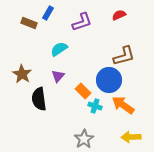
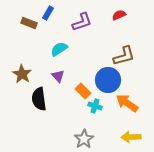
purple triangle: rotated 24 degrees counterclockwise
blue circle: moved 1 px left
orange arrow: moved 4 px right, 2 px up
